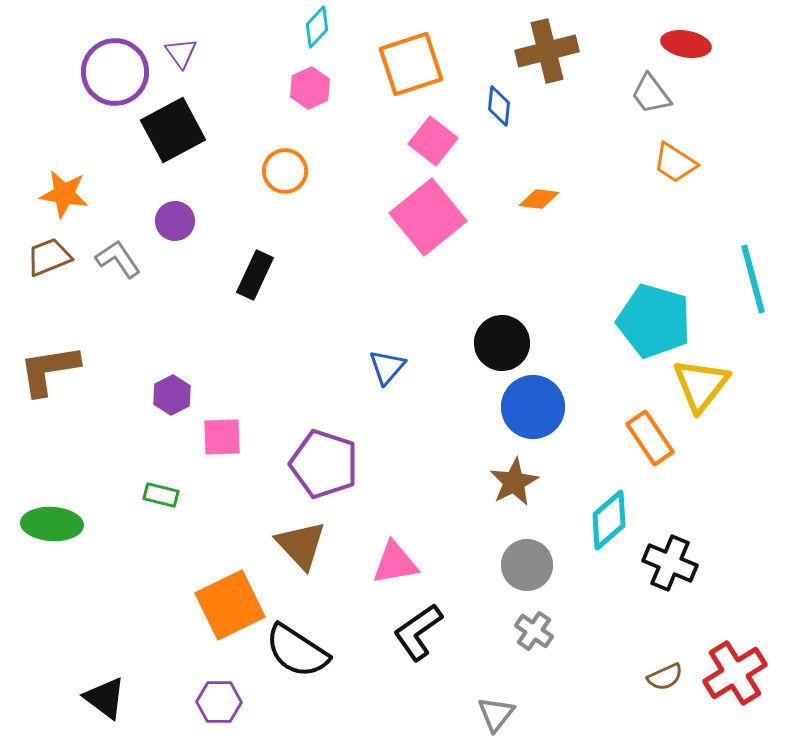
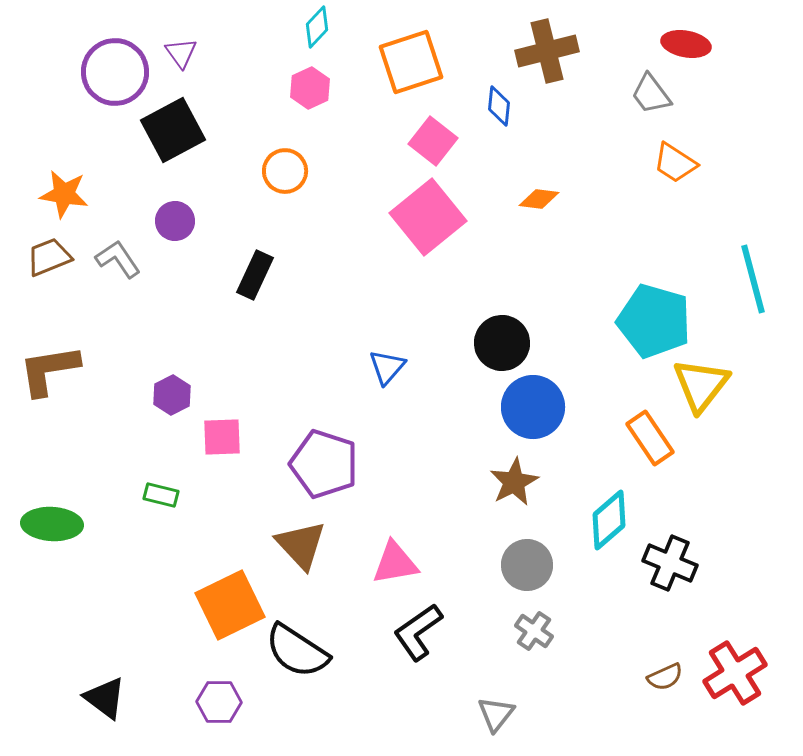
orange square at (411, 64): moved 2 px up
